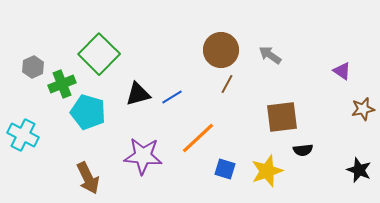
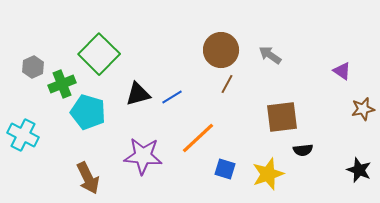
yellow star: moved 1 px right, 3 px down
